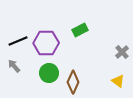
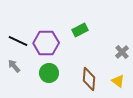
black line: rotated 48 degrees clockwise
brown diamond: moved 16 px right, 3 px up; rotated 20 degrees counterclockwise
